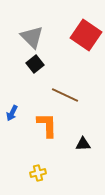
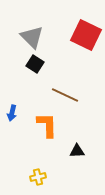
red square: rotated 8 degrees counterclockwise
black square: rotated 18 degrees counterclockwise
blue arrow: rotated 14 degrees counterclockwise
black triangle: moved 6 px left, 7 px down
yellow cross: moved 4 px down
